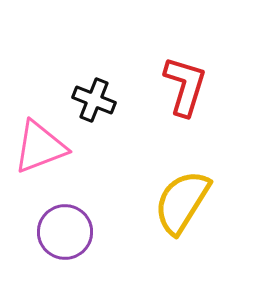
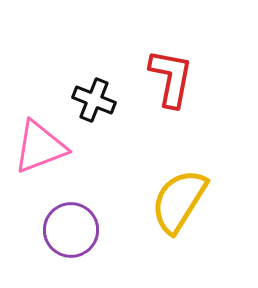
red L-shape: moved 14 px left, 8 px up; rotated 6 degrees counterclockwise
yellow semicircle: moved 3 px left, 1 px up
purple circle: moved 6 px right, 2 px up
